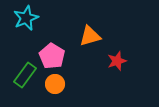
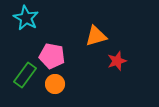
cyan star: rotated 20 degrees counterclockwise
orange triangle: moved 6 px right
pink pentagon: rotated 20 degrees counterclockwise
